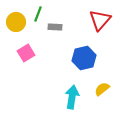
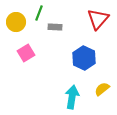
green line: moved 1 px right, 1 px up
red triangle: moved 2 px left, 1 px up
blue hexagon: rotated 20 degrees counterclockwise
